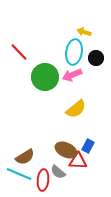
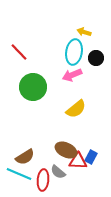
green circle: moved 12 px left, 10 px down
blue rectangle: moved 3 px right, 11 px down
